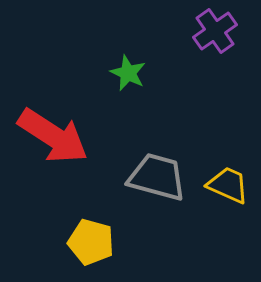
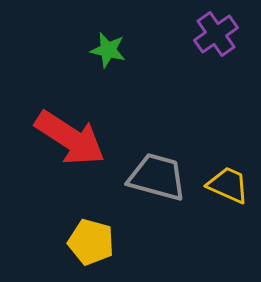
purple cross: moved 1 px right, 3 px down
green star: moved 20 px left, 23 px up; rotated 12 degrees counterclockwise
red arrow: moved 17 px right, 2 px down
